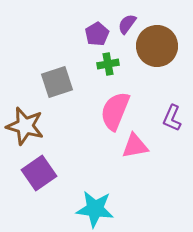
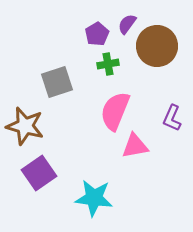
cyan star: moved 1 px left, 11 px up
